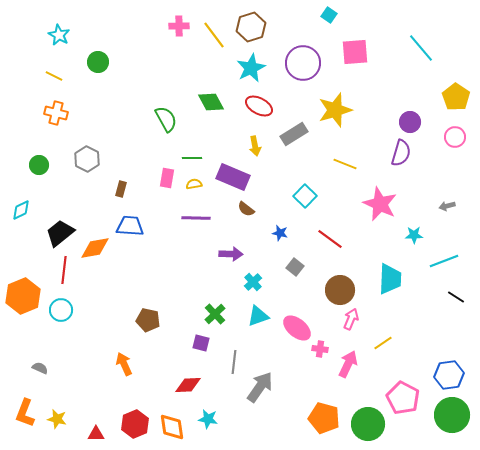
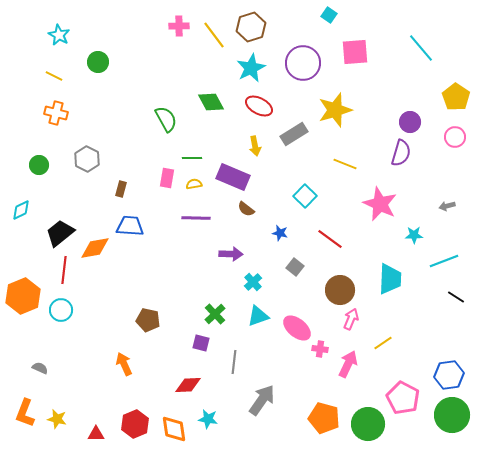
gray arrow at (260, 387): moved 2 px right, 13 px down
orange diamond at (172, 427): moved 2 px right, 2 px down
